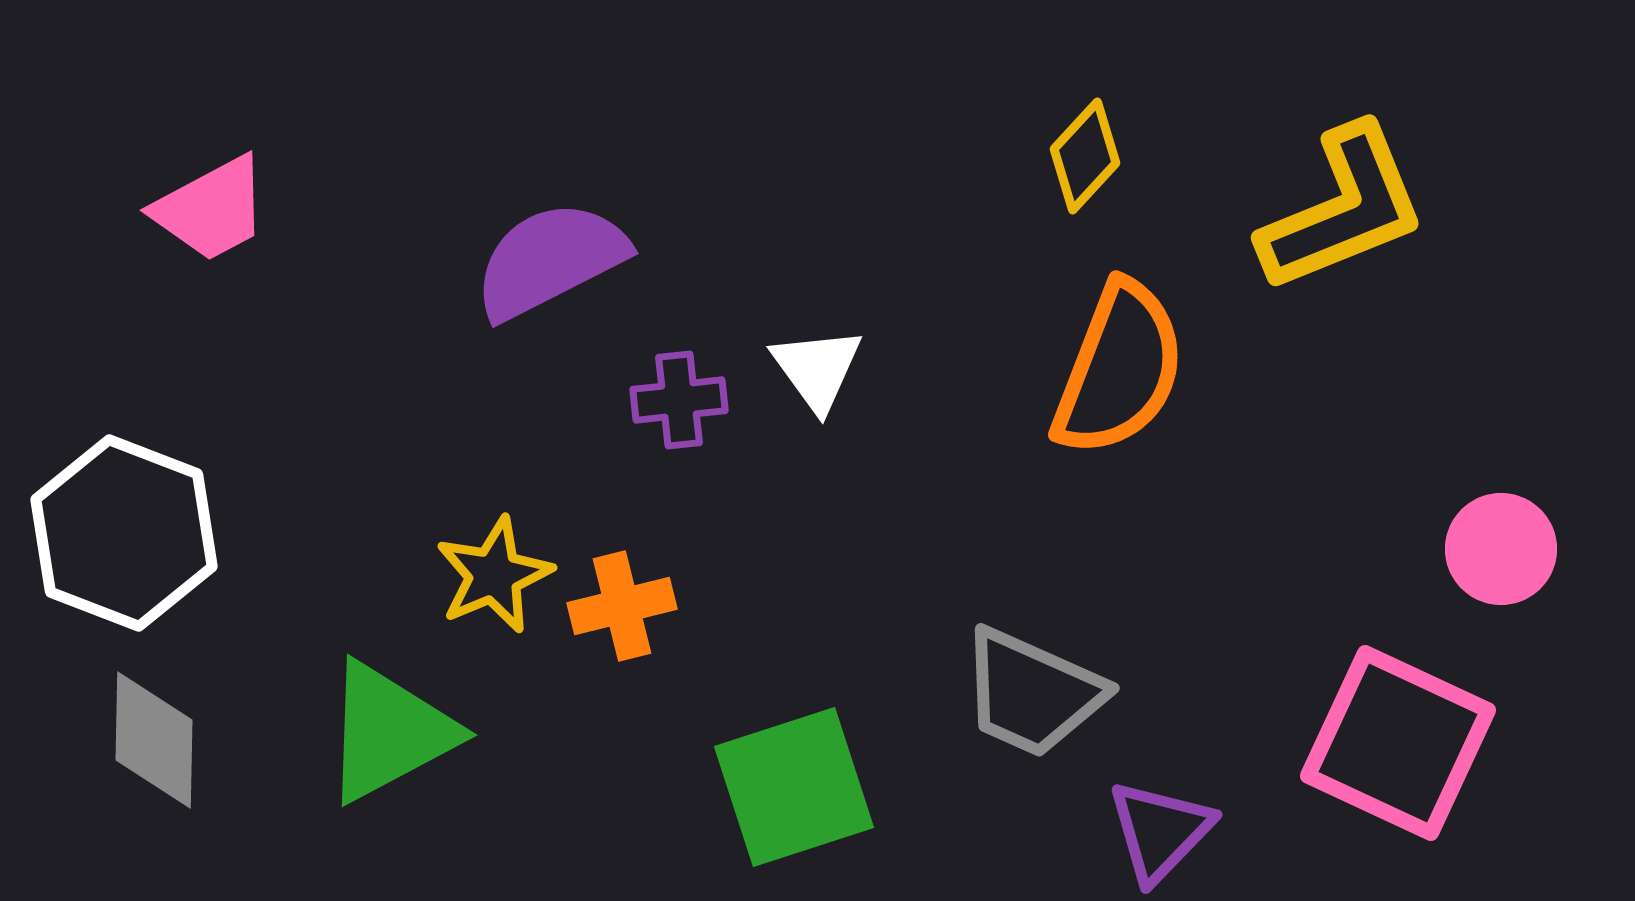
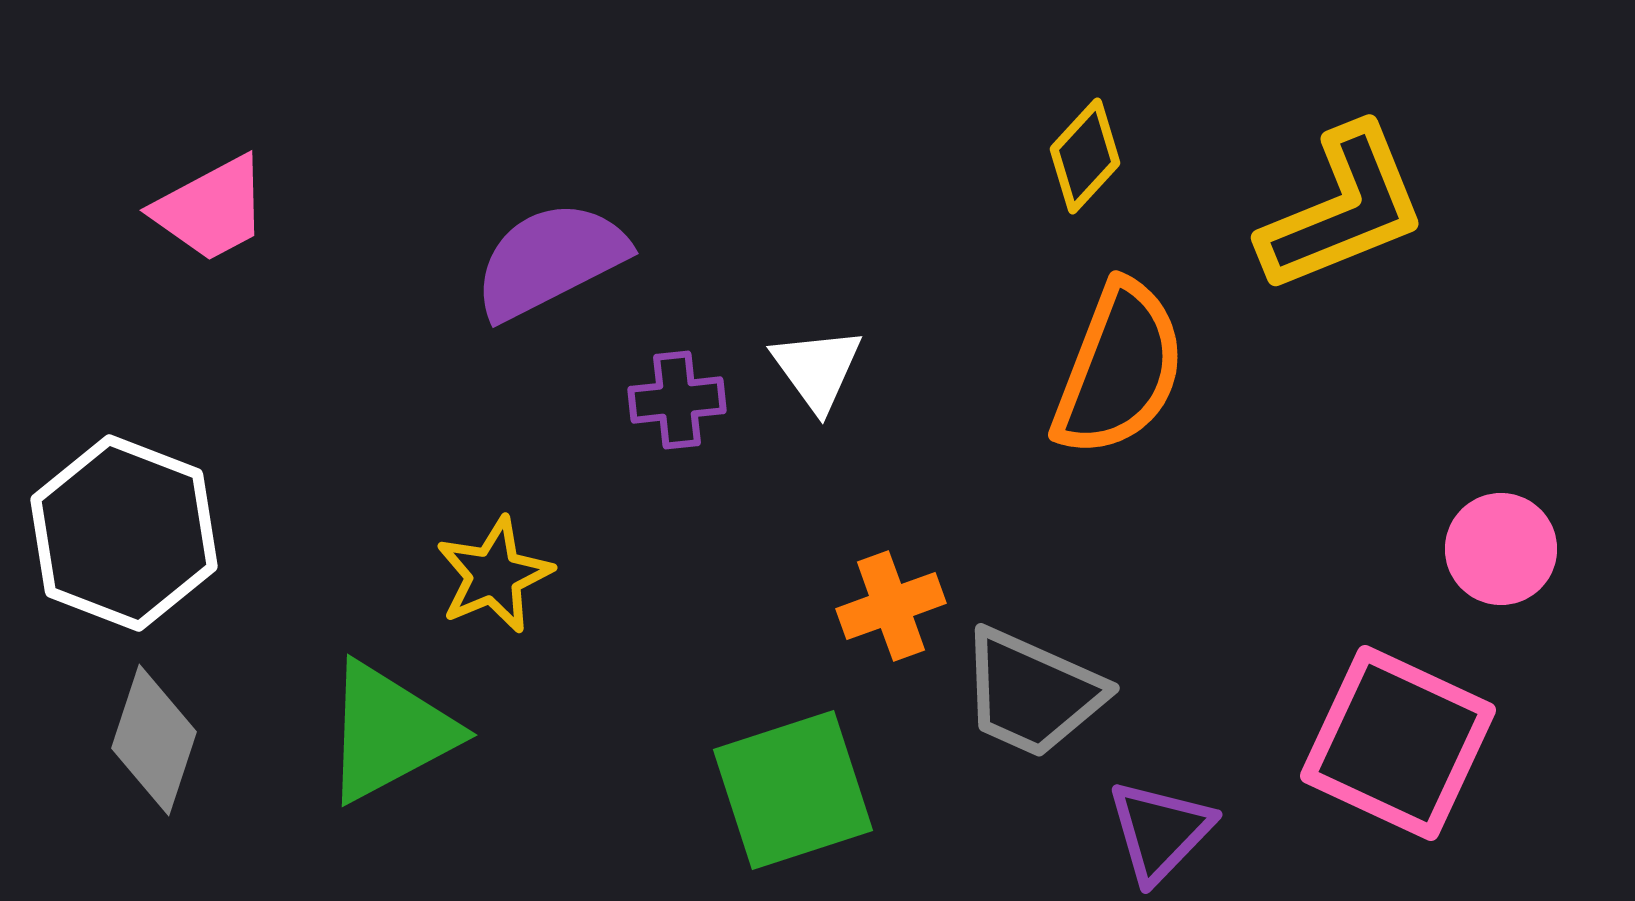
purple cross: moved 2 px left
orange cross: moved 269 px right; rotated 6 degrees counterclockwise
gray diamond: rotated 17 degrees clockwise
green square: moved 1 px left, 3 px down
